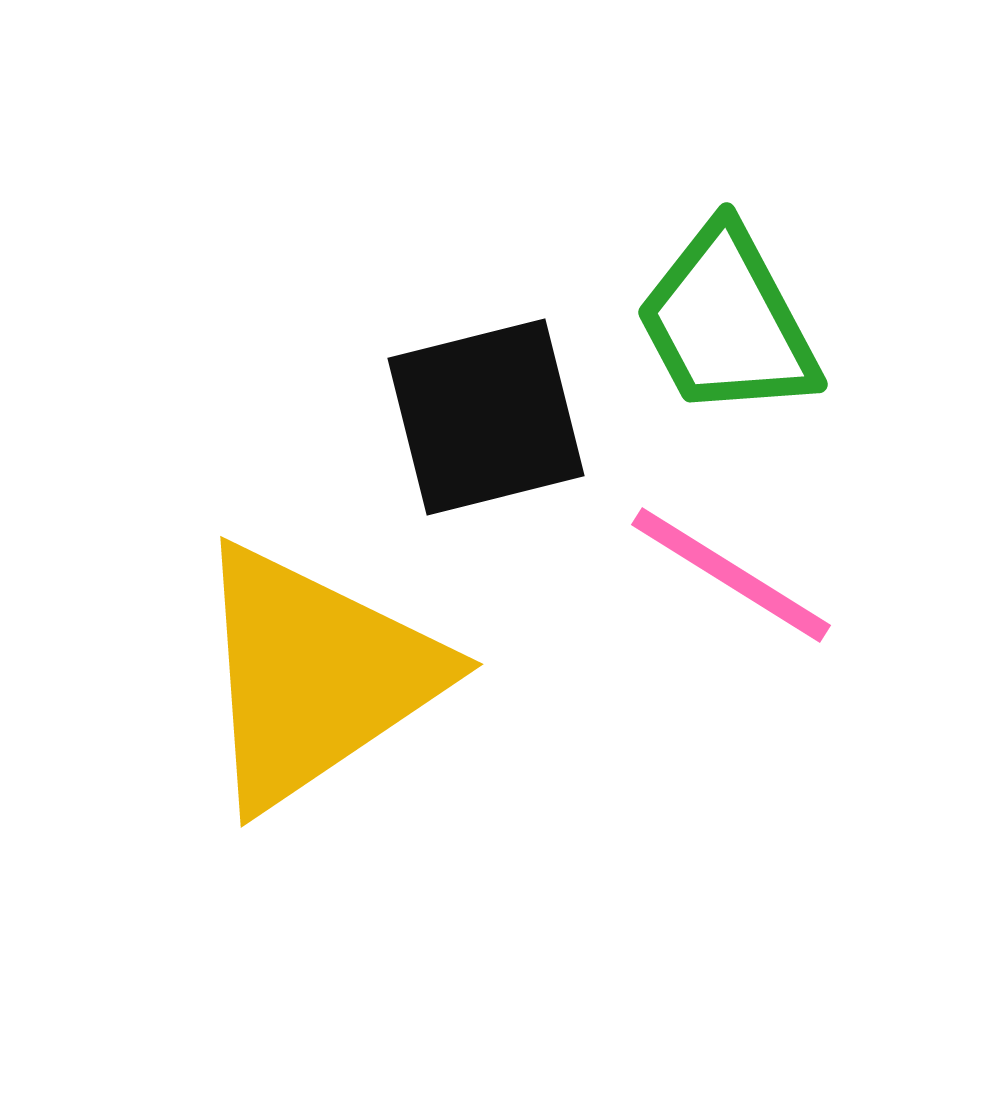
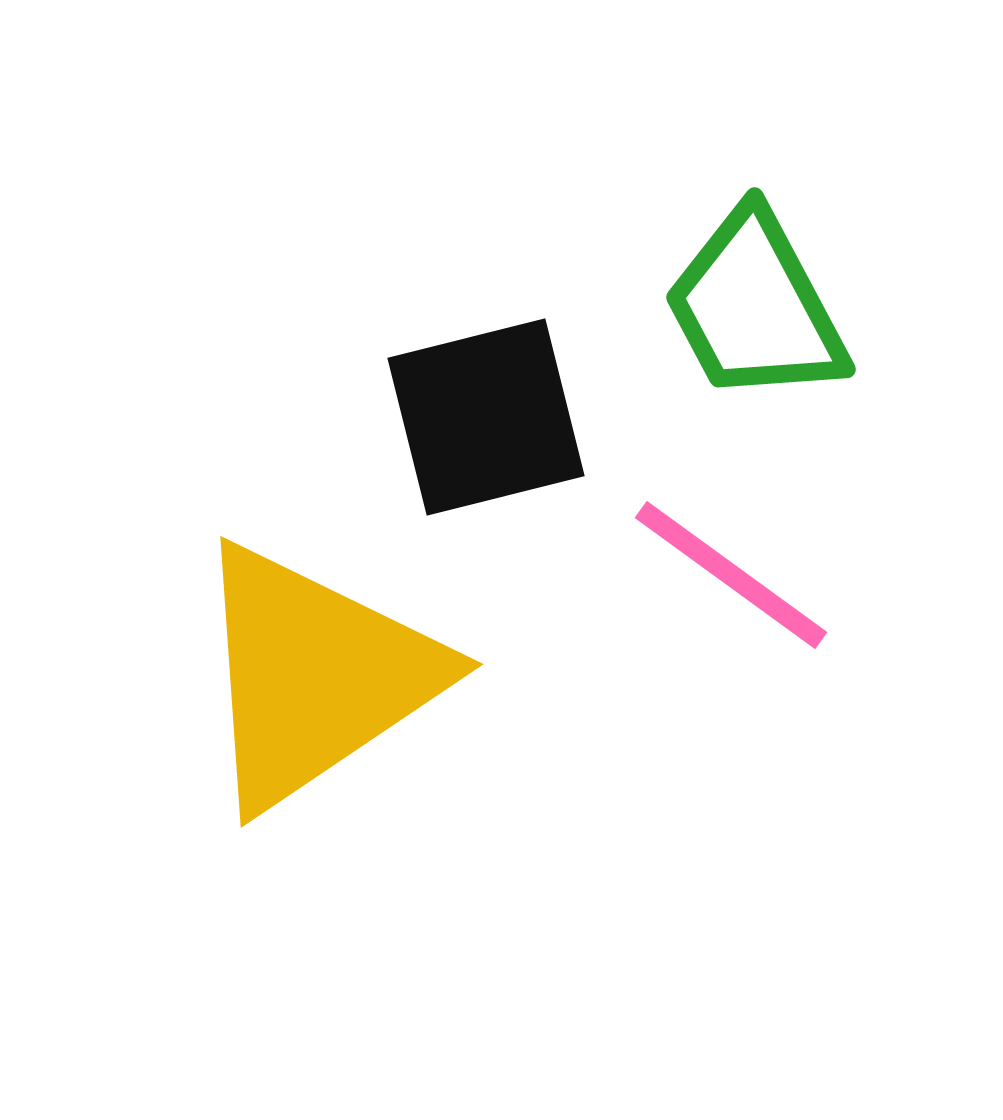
green trapezoid: moved 28 px right, 15 px up
pink line: rotated 4 degrees clockwise
